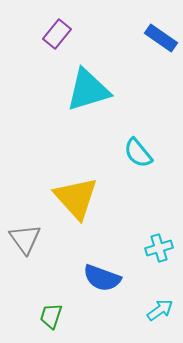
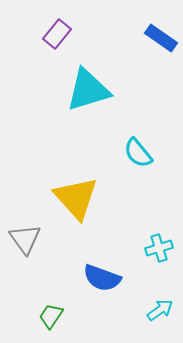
green trapezoid: rotated 16 degrees clockwise
